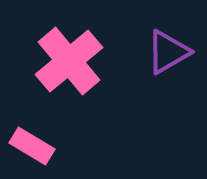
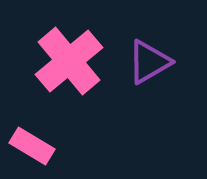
purple triangle: moved 19 px left, 10 px down
